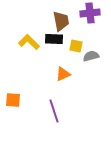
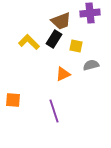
brown trapezoid: rotated 80 degrees clockwise
black rectangle: rotated 60 degrees counterclockwise
gray semicircle: moved 9 px down
